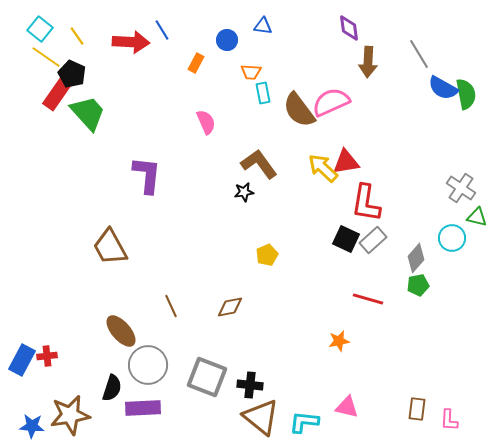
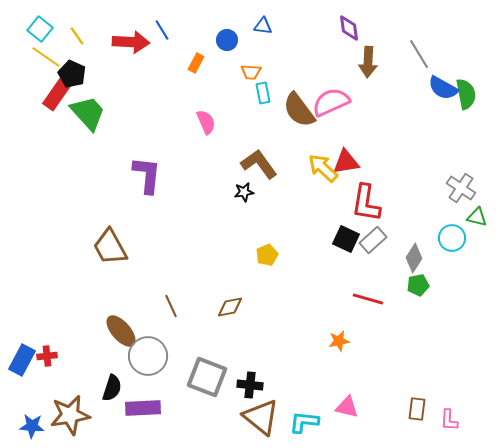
gray diamond at (416, 258): moved 2 px left; rotated 8 degrees counterclockwise
gray circle at (148, 365): moved 9 px up
